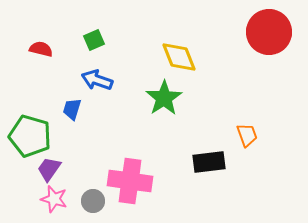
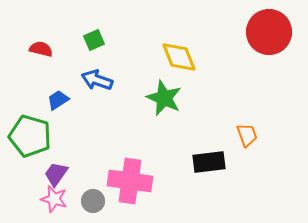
green star: rotated 15 degrees counterclockwise
blue trapezoid: moved 14 px left, 9 px up; rotated 40 degrees clockwise
purple trapezoid: moved 7 px right, 5 px down
